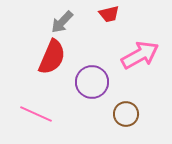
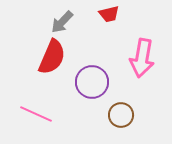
pink arrow: moved 2 px right, 3 px down; rotated 129 degrees clockwise
brown circle: moved 5 px left, 1 px down
